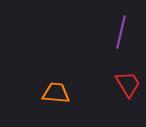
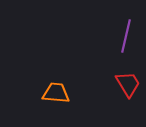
purple line: moved 5 px right, 4 px down
